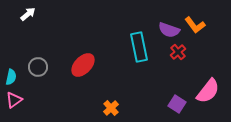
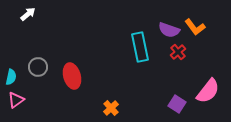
orange L-shape: moved 2 px down
cyan rectangle: moved 1 px right
red ellipse: moved 11 px left, 11 px down; rotated 60 degrees counterclockwise
pink triangle: moved 2 px right
